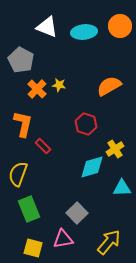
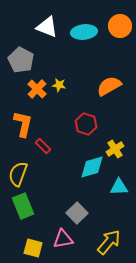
cyan triangle: moved 3 px left, 1 px up
green rectangle: moved 6 px left, 3 px up
